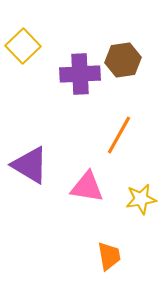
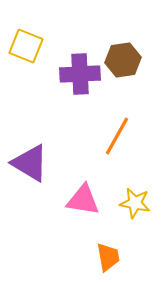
yellow square: moved 3 px right; rotated 24 degrees counterclockwise
orange line: moved 2 px left, 1 px down
purple triangle: moved 2 px up
pink triangle: moved 4 px left, 13 px down
yellow star: moved 6 px left, 4 px down; rotated 20 degrees clockwise
orange trapezoid: moved 1 px left, 1 px down
